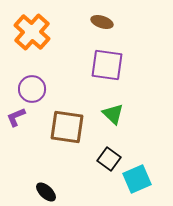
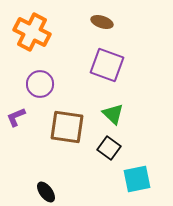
orange cross: rotated 15 degrees counterclockwise
purple square: rotated 12 degrees clockwise
purple circle: moved 8 px right, 5 px up
black square: moved 11 px up
cyan square: rotated 12 degrees clockwise
black ellipse: rotated 10 degrees clockwise
